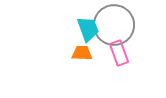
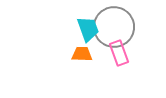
gray circle: moved 2 px down
orange trapezoid: moved 1 px down
